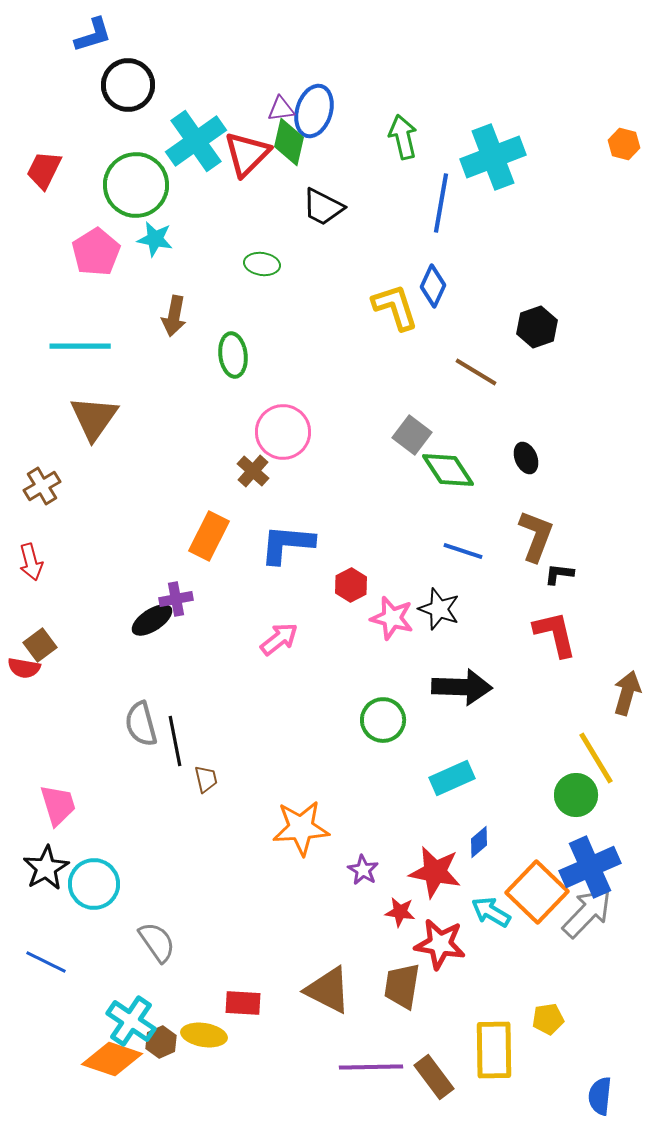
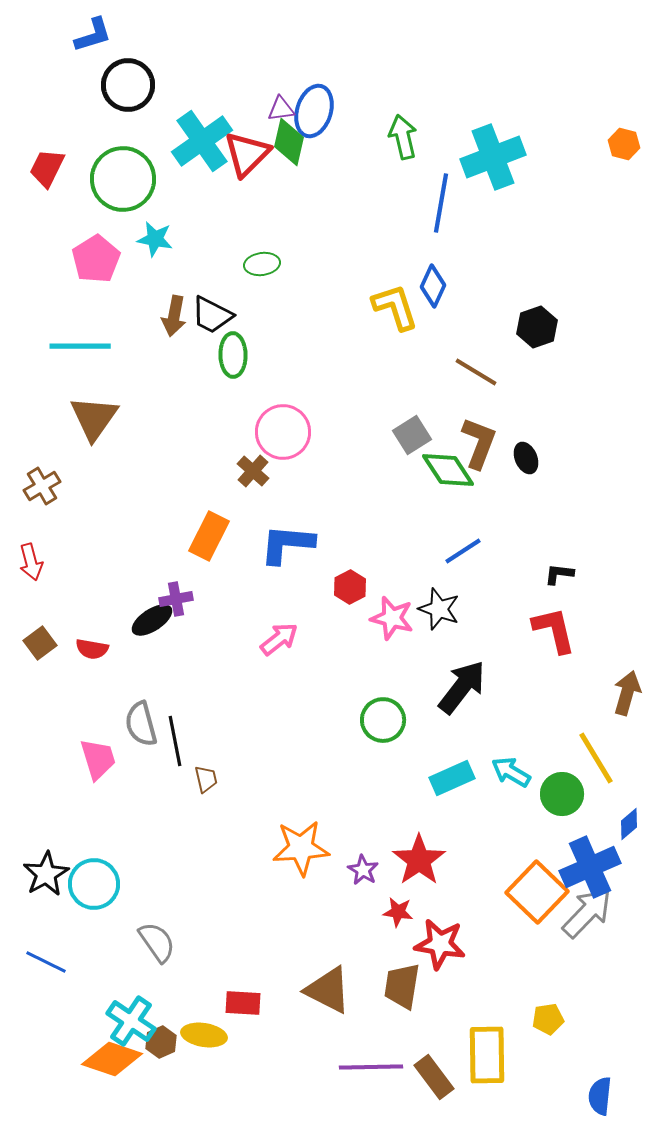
cyan cross at (196, 141): moved 6 px right
red trapezoid at (44, 170): moved 3 px right, 2 px up
green circle at (136, 185): moved 13 px left, 6 px up
black trapezoid at (323, 207): moved 111 px left, 108 px down
pink pentagon at (96, 252): moved 7 px down
green ellipse at (262, 264): rotated 16 degrees counterclockwise
green ellipse at (233, 355): rotated 6 degrees clockwise
gray square at (412, 435): rotated 21 degrees clockwise
brown L-shape at (536, 536): moved 57 px left, 93 px up
blue line at (463, 551): rotated 51 degrees counterclockwise
red hexagon at (351, 585): moved 1 px left, 2 px down
red L-shape at (555, 634): moved 1 px left, 4 px up
brown square at (40, 645): moved 2 px up
red semicircle at (24, 668): moved 68 px right, 19 px up
black arrow at (462, 687): rotated 54 degrees counterclockwise
green circle at (576, 795): moved 14 px left, 1 px up
pink trapezoid at (58, 805): moved 40 px right, 46 px up
orange star at (301, 828): moved 20 px down
blue diamond at (479, 842): moved 150 px right, 18 px up
black star at (46, 868): moved 6 px down
red star at (435, 872): moved 16 px left, 12 px up; rotated 26 degrees clockwise
red star at (400, 912): moved 2 px left
cyan arrow at (491, 912): moved 20 px right, 140 px up
yellow rectangle at (494, 1050): moved 7 px left, 5 px down
